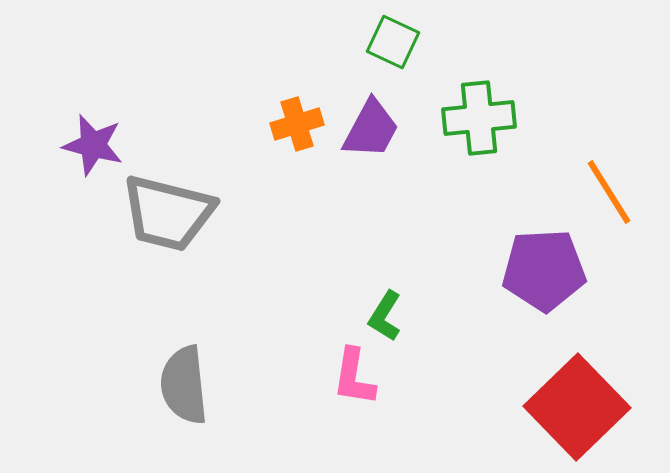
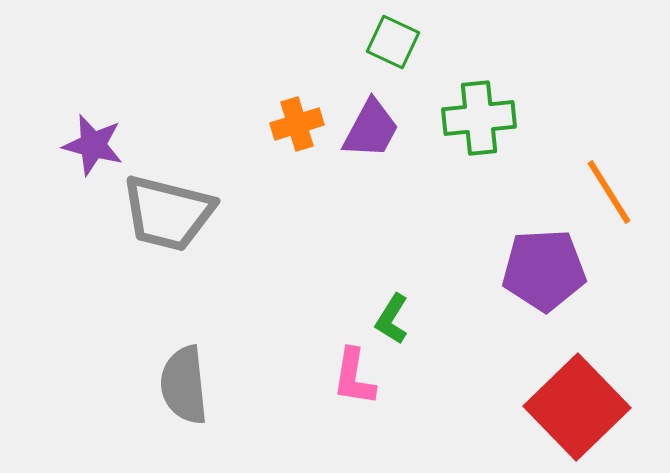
green L-shape: moved 7 px right, 3 px down
